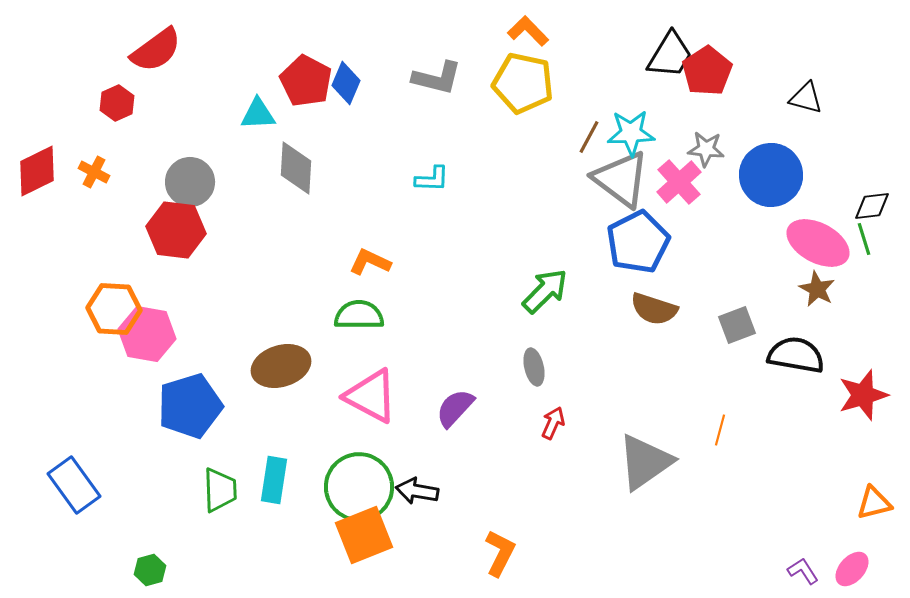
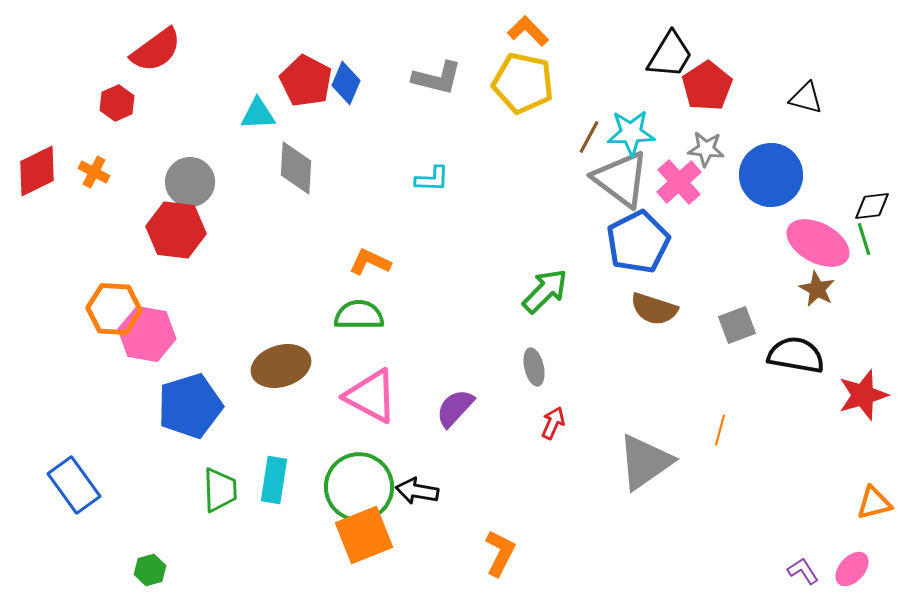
red pentagon at (707, 71): moved 15 px down
